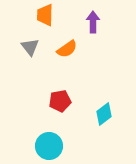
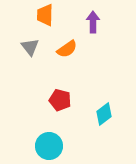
red pentagon: moved 1 px up; rotated 25 degrees clockwise
